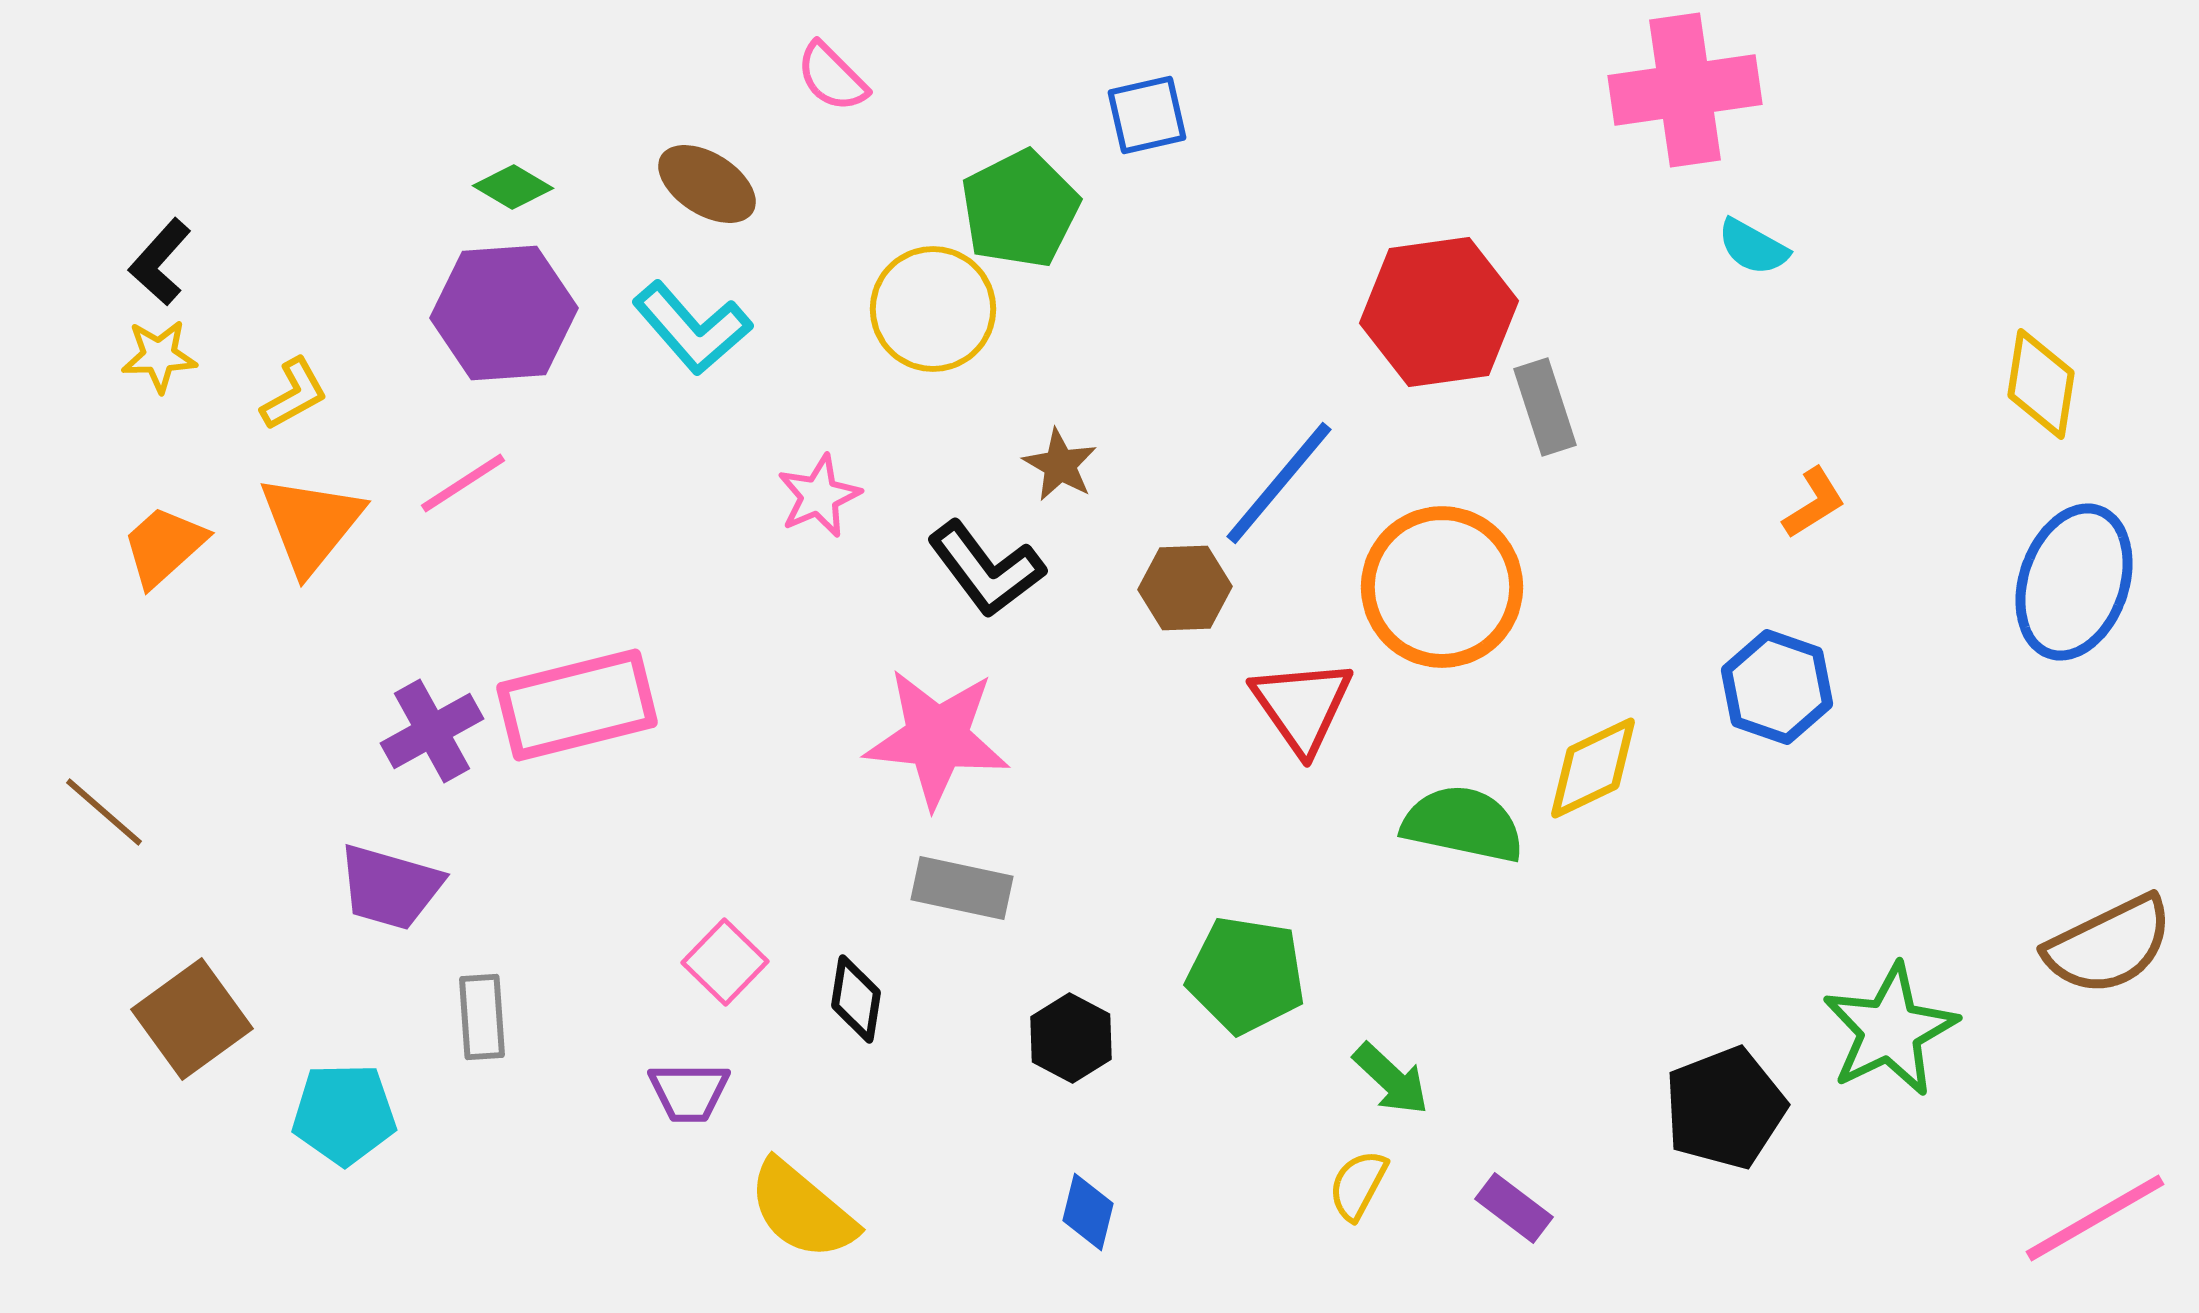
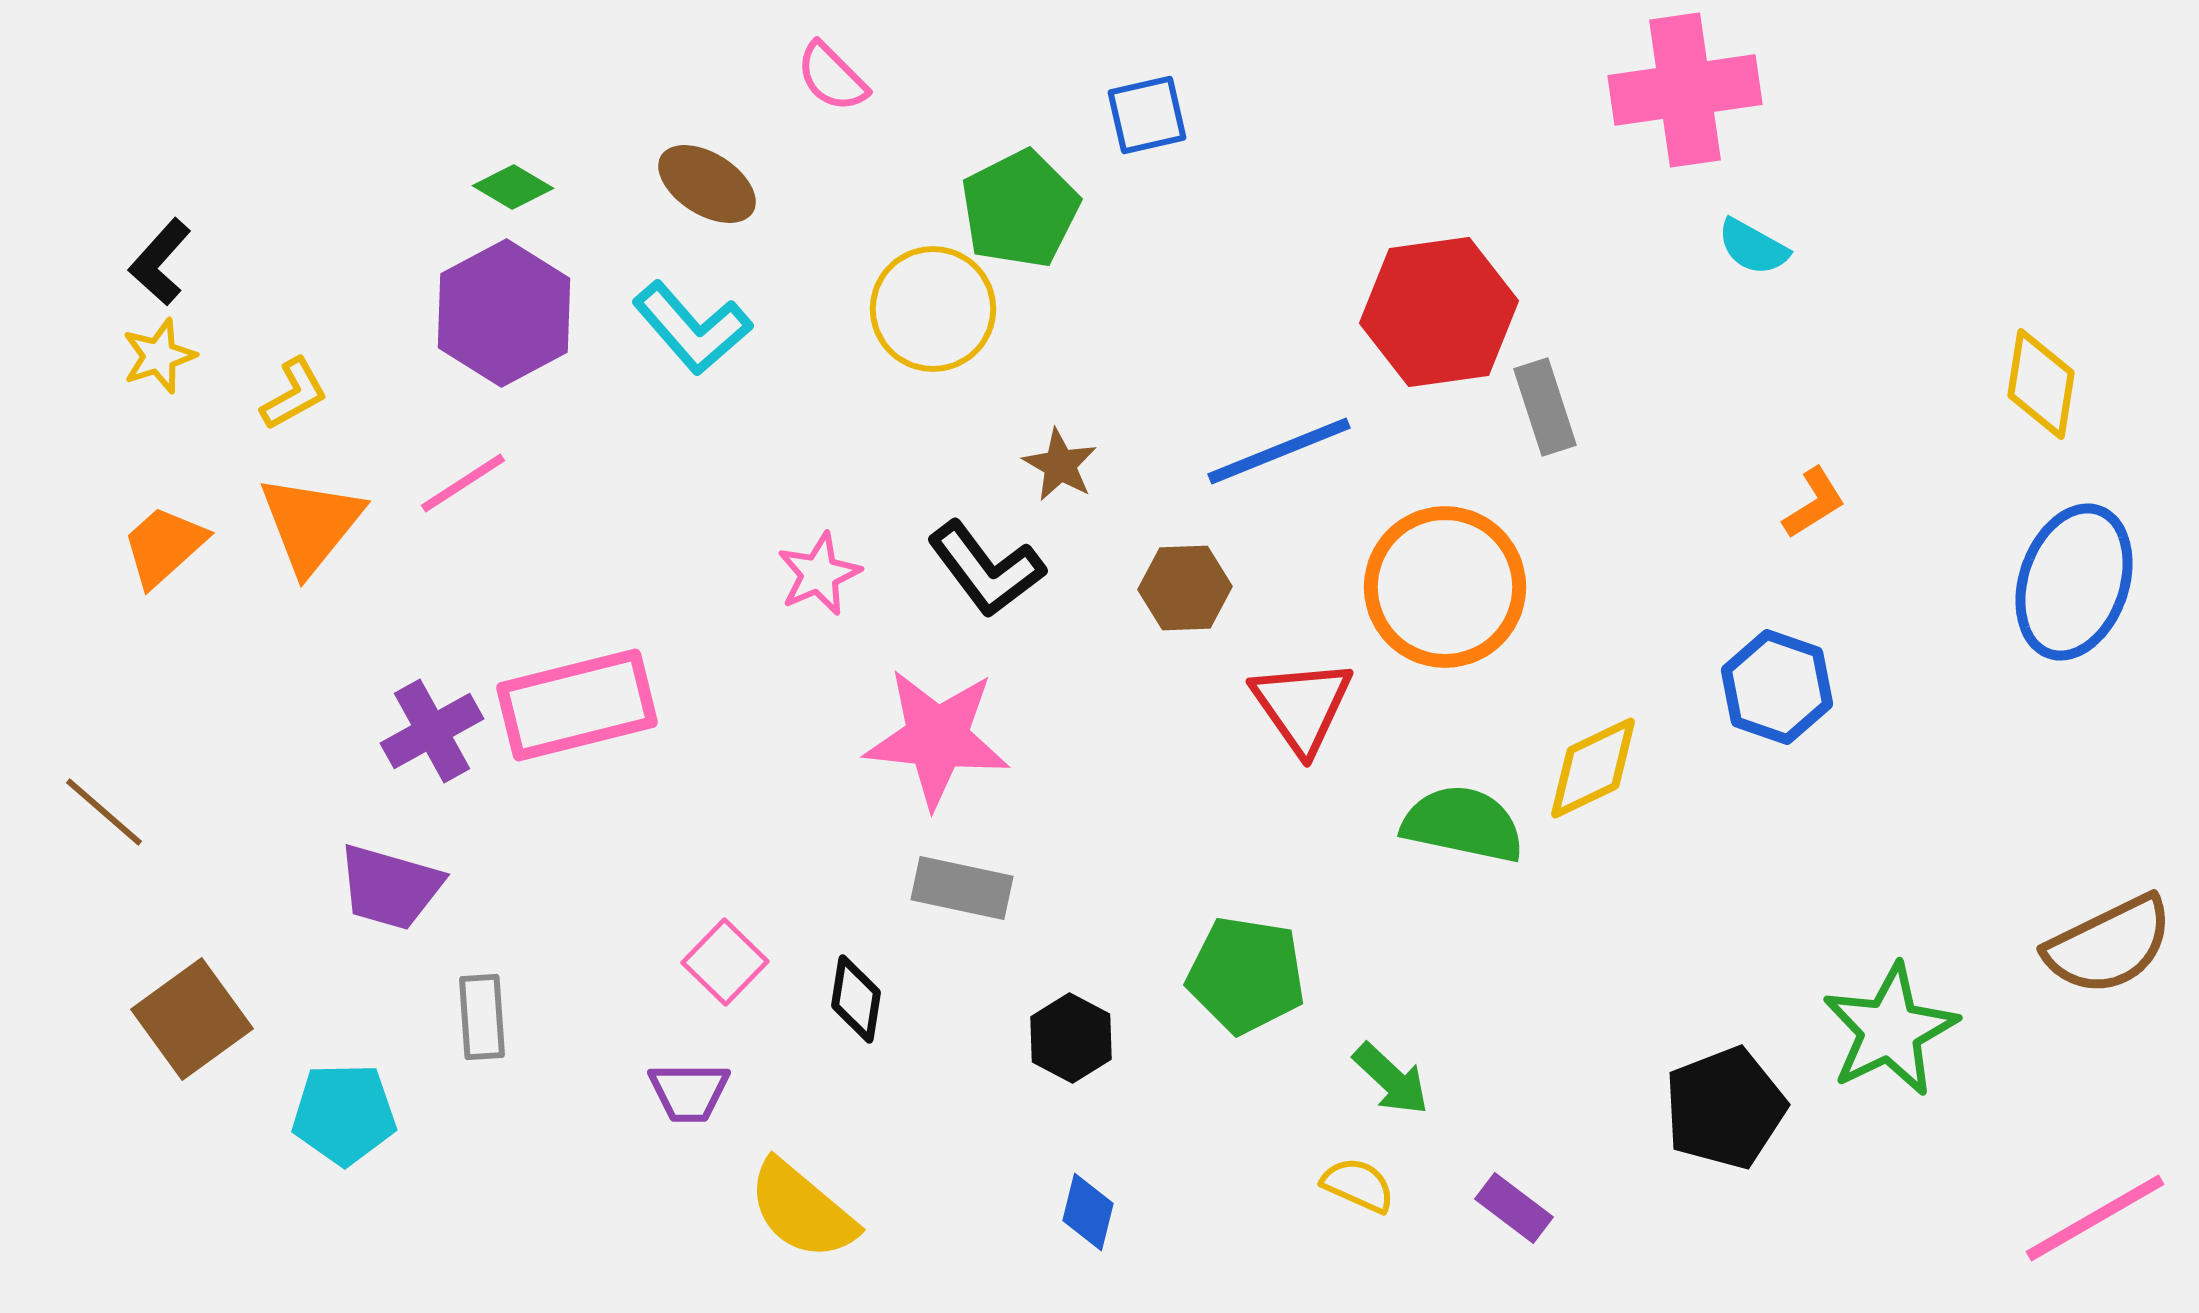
purple hexagon at (504, 313): rotated 24 degrees counterclockwise
yellow star at (159, 356): rotated 16 degrees counterclockwise
blue line at (1279, 483): moved 32 px up; rotated 28 degrees clockwise
pink star at (819, 496): moved 78 px down
orange circle at (1442, 587): moved 3 px right
yellow semicircle at (1358, 1185): rotated 86 degrees clockwise
